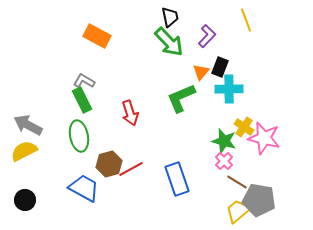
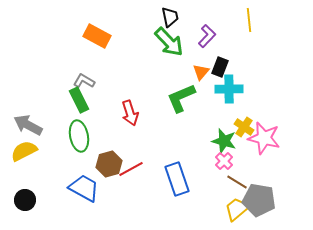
yellow line: moved 3 px right; rotated 15 degrees clockwise
green rectangle: moved 3 px left
yellow trapezoid: moved 1 px left, 2 px up
